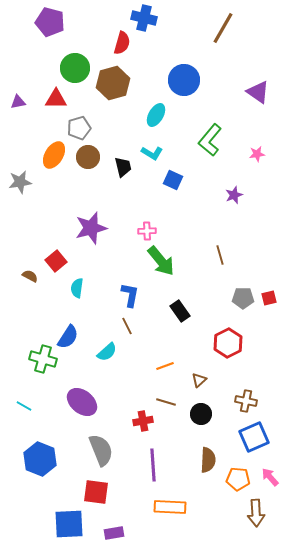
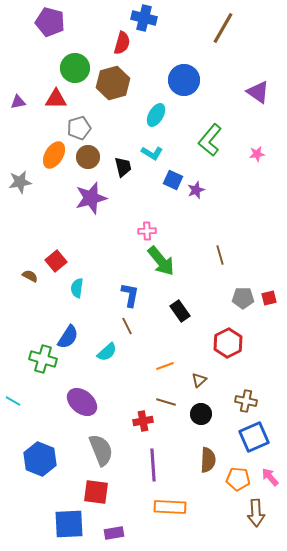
purple star at (234, 195): moved 38 px left, 5 px up
purple star at (91, 228): moved 30 px up
cyan line at (24, 406): moved 11 px left, 5 px up
